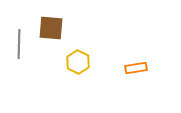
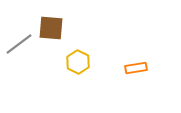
gray line: rotated 52 degrees clockwise
